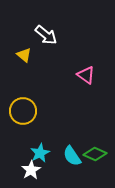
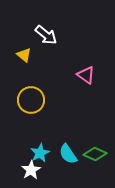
yellow circle: moved 8 px right, 11 px up
cyan semicircle: moved 4 px left, 2 px up
